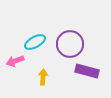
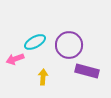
purple circle: moved 1 px left, 1 px down
pink arrow: moved 2 px up
